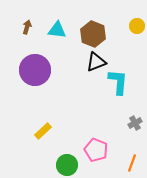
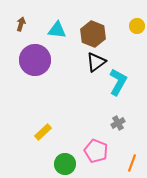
brown arrow: moved 6 px left, 3 px up
black triangle: rotated 15 degrees counterclockwise
purple circle: moved 10 px up
cyan L-shape: rotated 24 degrees clockwise
gray cross: moved 17 px left
yellow rectangle: moved 1 px down
pink pentagon: moved 1 px down
green circle: moved 2 px left, 1 px up
